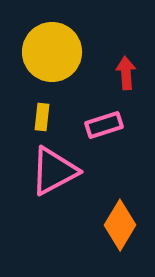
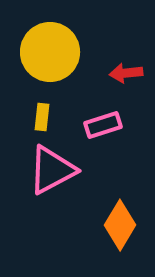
yellow circle: moved 2 px left
red arrow: rotated 92 degrees counterclockwise
pink rectangle: moved 1 px left
pink triangle: moved 2 px left, 1 px up
